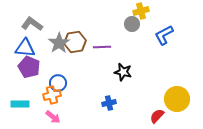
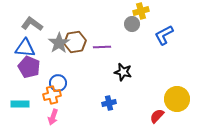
pink arrow: rotated 70 degrees clockwise
